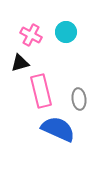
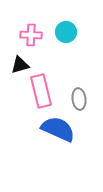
pink cross: rotated 25 degrees counterclockwise
black triangle: moved 2 px down
